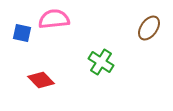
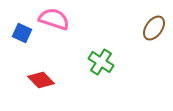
pink semicircle: rotated 24 degrees clockwise
brown ellipse: moved 5 px right
blue square: rotated 12 degrees clockwise
